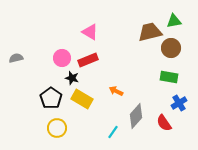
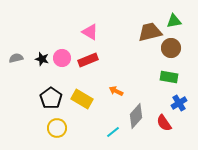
black star: moved 30 px left, 19 px up
cyan line: rotated 16 degrees clockwise
